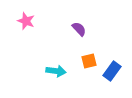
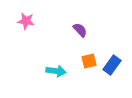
pink star: rotated 12 degrees counterclockwise
purple semicircle: moved 1 px right, 1 px down
blue rectangle: moved 6 px up
